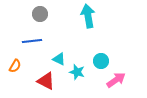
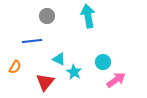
gray circle: moved 7 px right, 2 px down
cyan circle: moved 2 px right, 1 px down
orange semicircle: moved 1 px down
cyan star: moved 3 px left; rotated 14 degrees clockwise
red triangle: moved 1 px left, 1 px down; rotated 42 degrees clockwise
